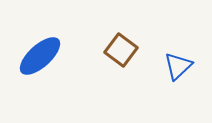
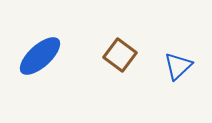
brown square: moved 1 px left, 5 px down
